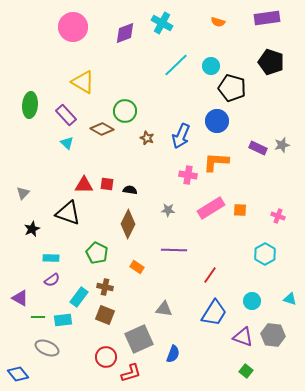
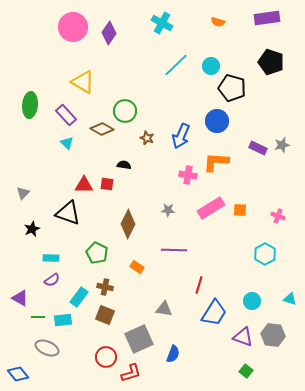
purple diamond at (125, 33): moved 16 px left; rotated 35 degrees counterclockwise
black semicircle at (130, 190): moved 6 px left, 25 px up
red line at (210, 275): moved 11 px left, 10 px down; rotated 18 degrees counterclockwise
